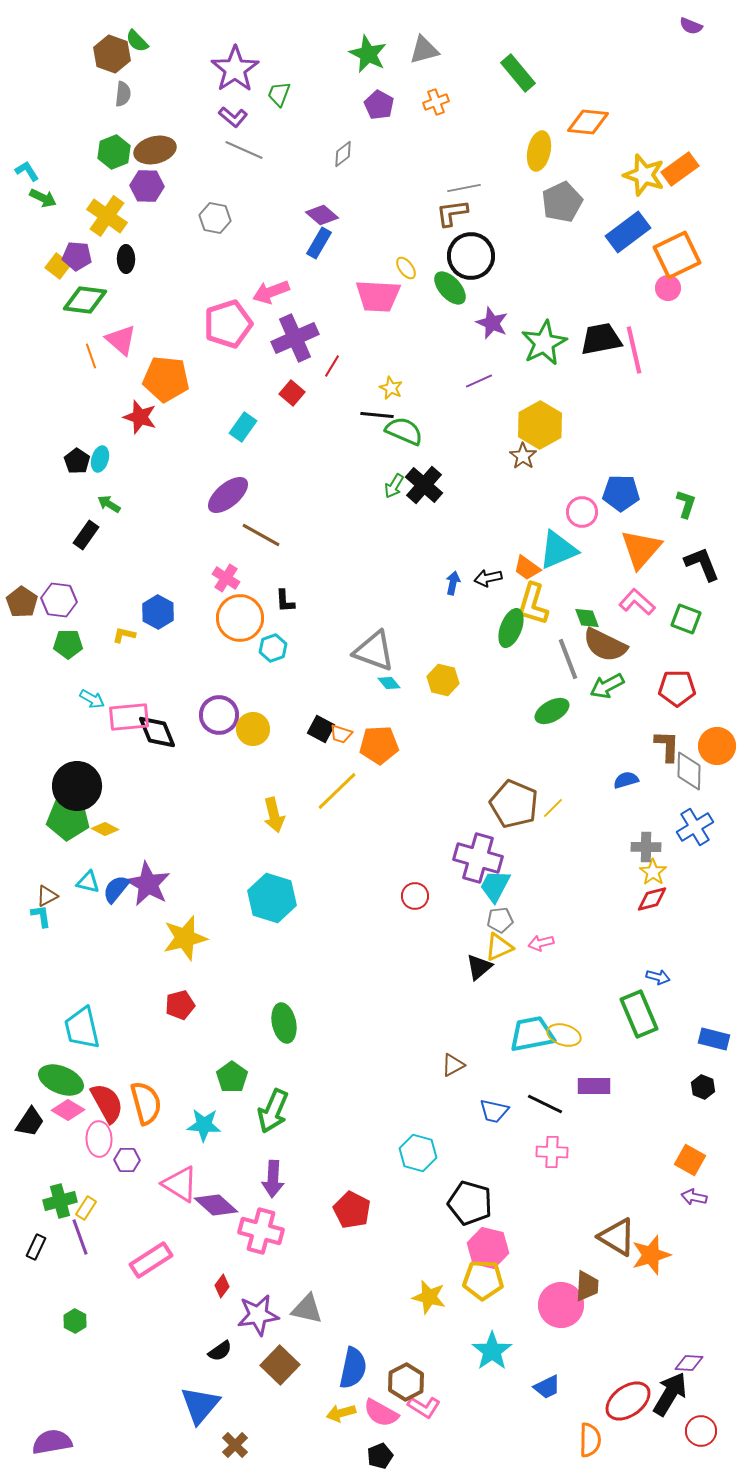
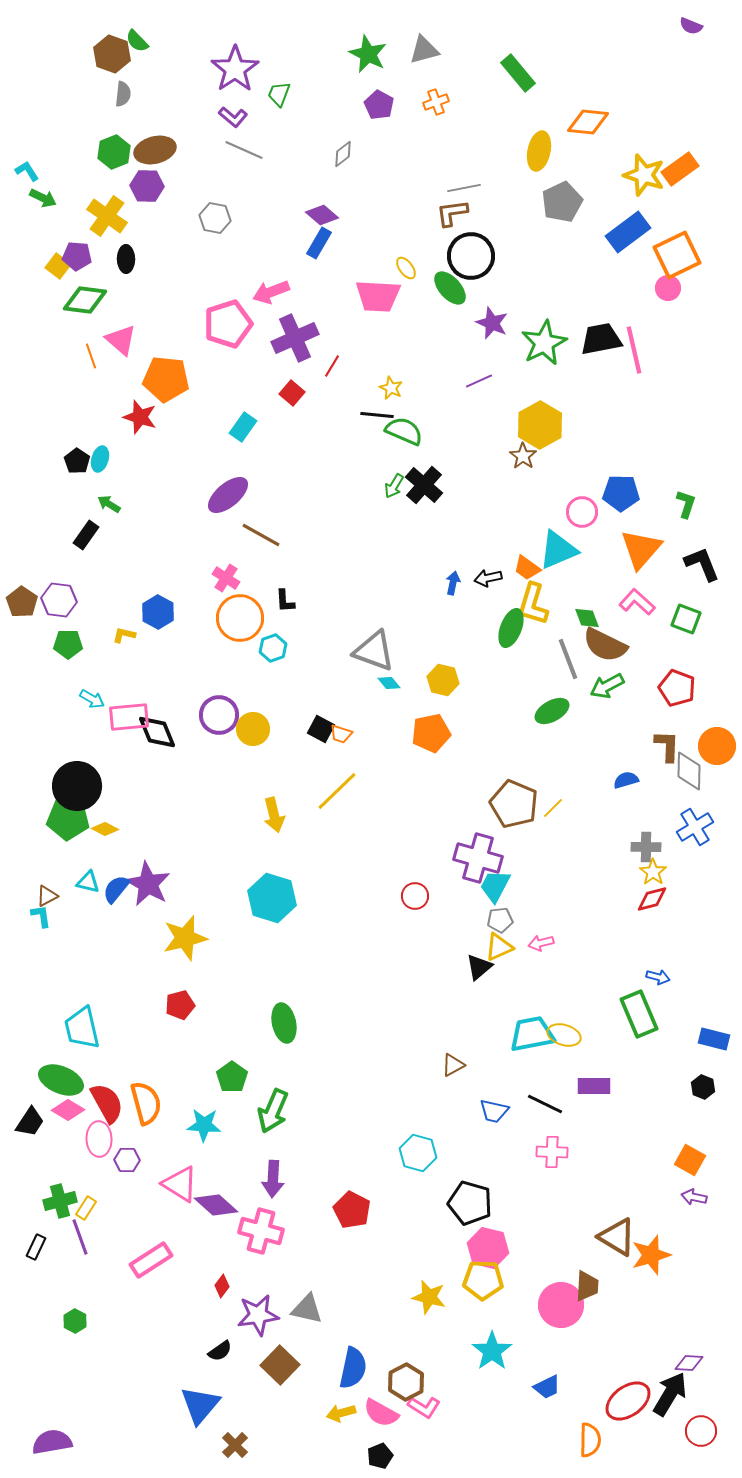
red pentagon at (677, 688): rotated 21 degrees clockwise
orange pentagon at (379, 745): moved 52 px right, 12 px up; rotated 9 degrees counterclockwise
